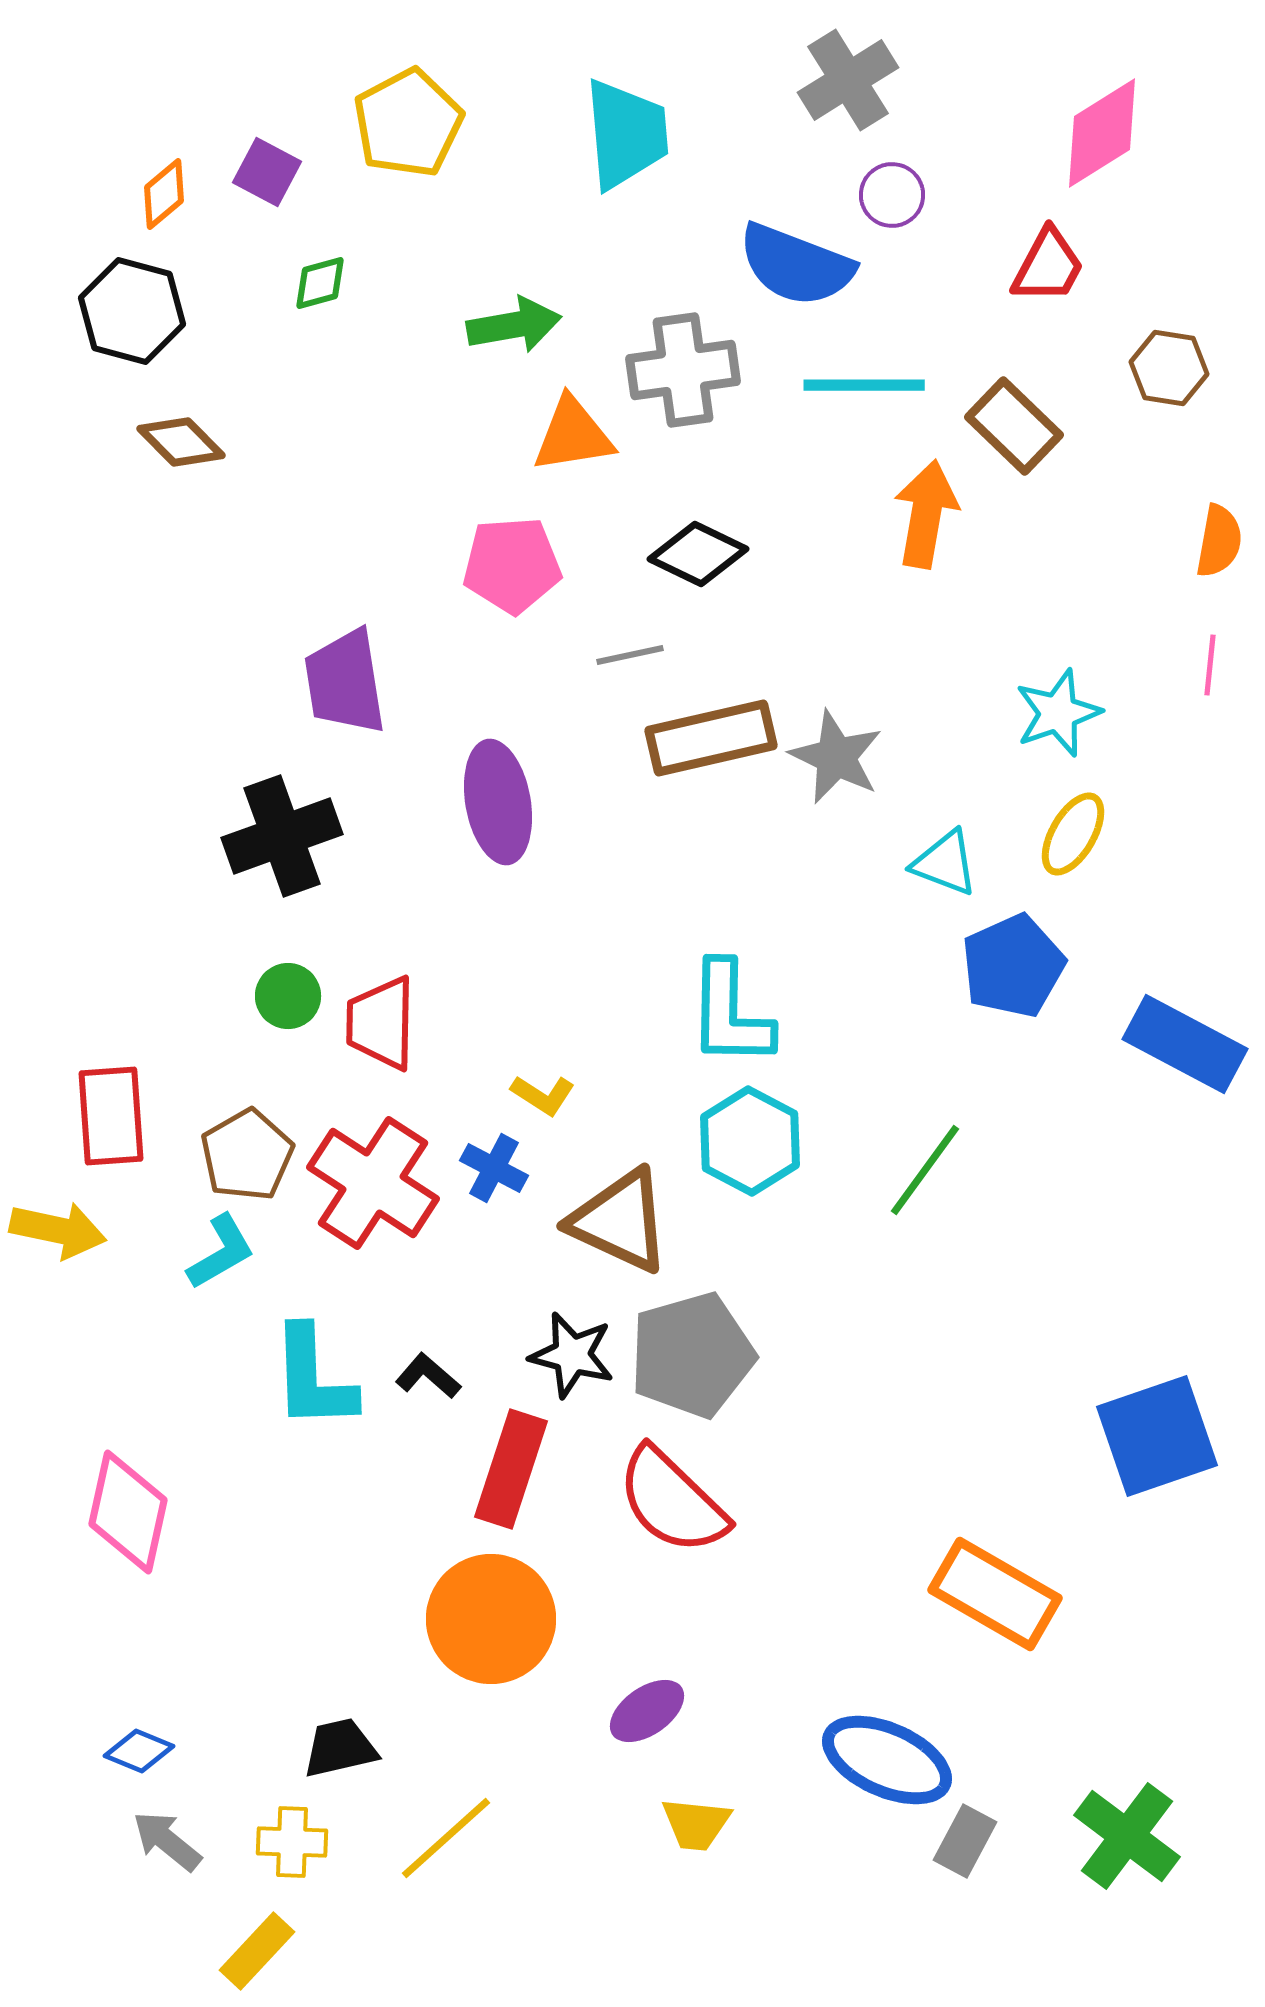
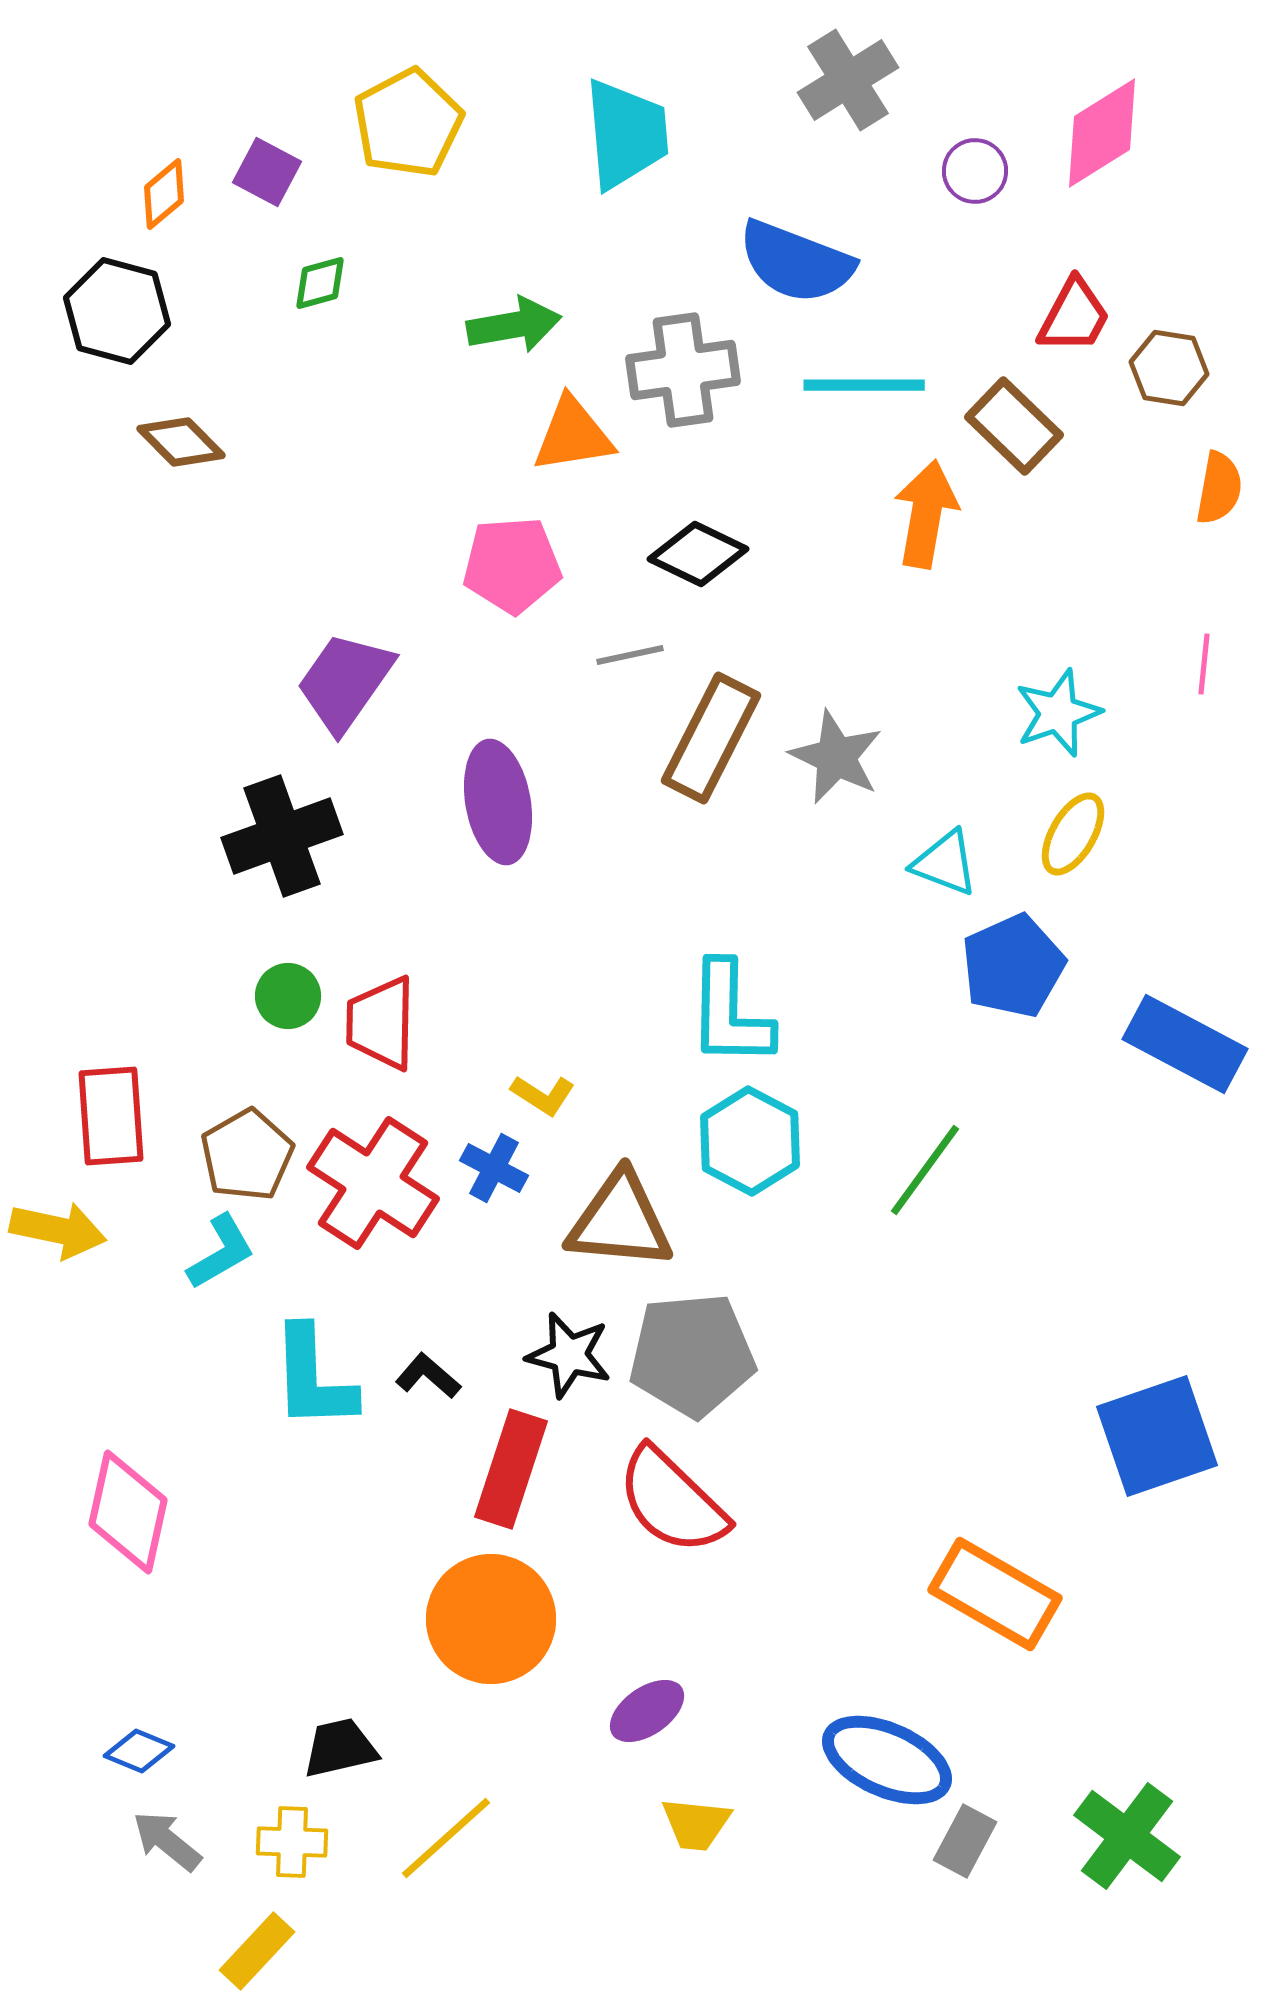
purple circle at (892, 195): moved 83 px right, 24 px up
blue semicircle at (796, 265): moved 3 px up
red trapezoid at (1048, 266): moved 26 px right, 50 px down
black hexagon at (132, 311): moved 15 px left
orange semicircle at (1219, 541): moved 53 px up
pink line at (1210, 665): moved 6 px left, 1 px up
purple trapezoid at (345, 682): rotated 44 degrees clockwise
brown rectangle at (711, 738): rotated 50 degrees counterclockwise
brown triangle at (620, 1221): rotated 20 degrees counterclockwise
black star at (572, 1355): moved 3 px left
gray pentagon at (692, 1355): rotated 11 degrees clockwise
